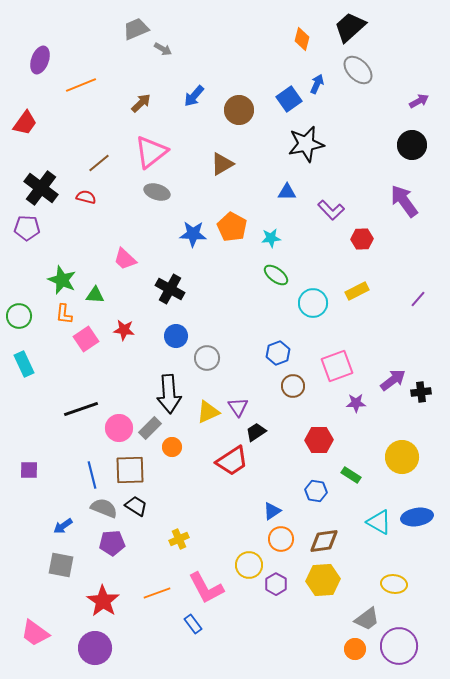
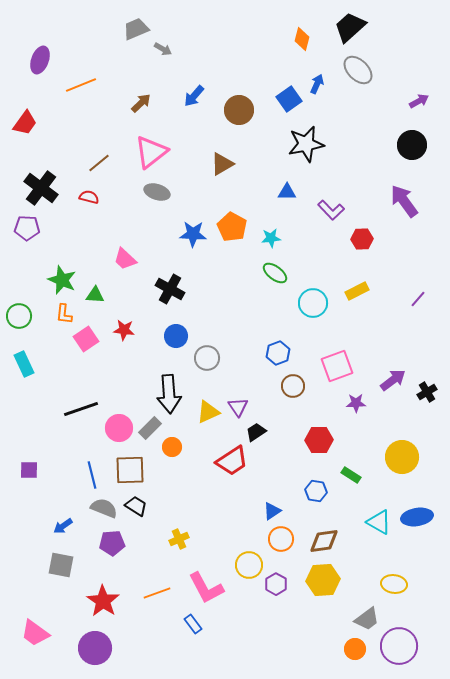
red semicircle at (86, 197): moved 3 px right
green ellipse at (276, 275): moved 1 px left, 2 px up
black cross at (421, 392): moved 6 px right; rotated 24 degrees counterclockwise
